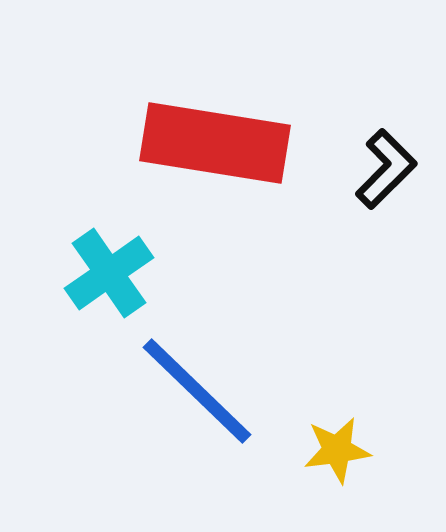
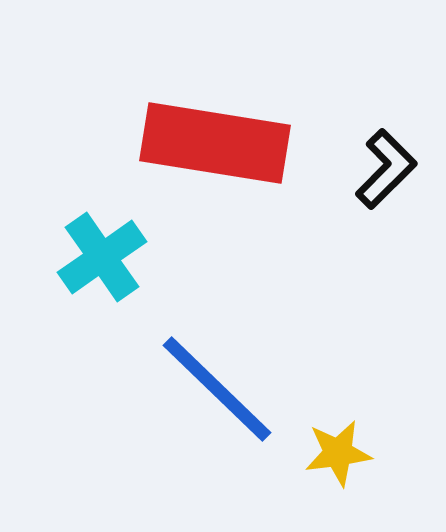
cyan cross: moved 7 px left, 16 px up
blue line: moved 20 px right, 2 px up
yellow star: moved 1 px right, 3 px down
